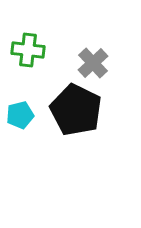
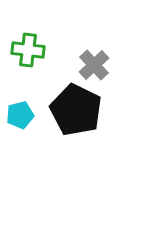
gray cross: moved 1 px right, 2 px down
